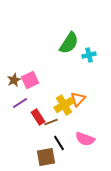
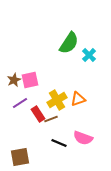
cyan cross: rotated 32 degrees counterclockwise
pink square: rotated 12 degrees clockwise
orange triangle: rotated 28 degrees clockwise
yellow cross: moved 7 px left, 5 px up
red rectangle: moved 3 px up
brown line: moved 3 px up
pink semicircle: moved 2 px left, 1 px up
black line: rotated 35 degrees counterclockwise
brown square: moved 26 px left
